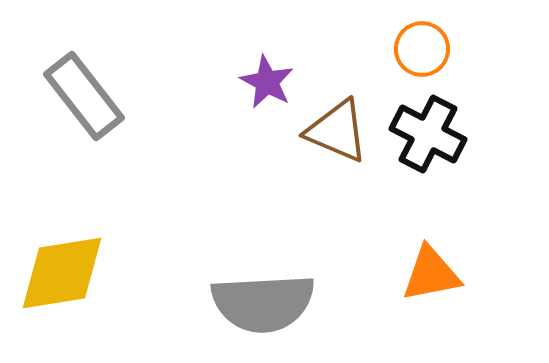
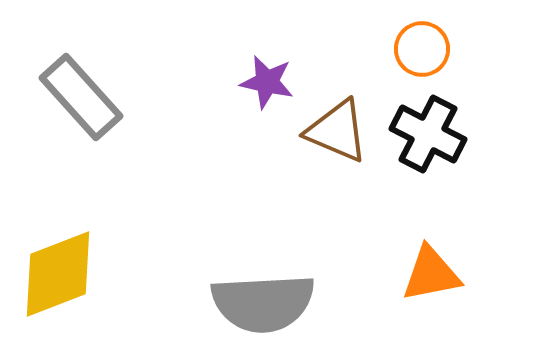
purple star: rotated 16 degrees counterclockwise
gray rectangle: moved 3 px left, 1 px down; rotated 4 degrees counterclockwise
yellow diamond: moved 4 px left, 1 px down; rotated 12 degrees counterclockwise
